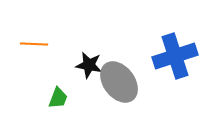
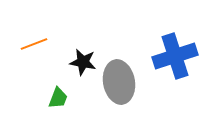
orange line: rotated 24 degrees counterclockwise
black star: moved 6 px left, 3 px up
gray ellipse: rotated 27 degrees clockwise
